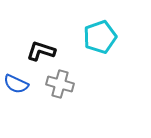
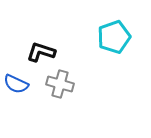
cyan pentagon: moved 14 px right
black L-shape: moved 1 px down
